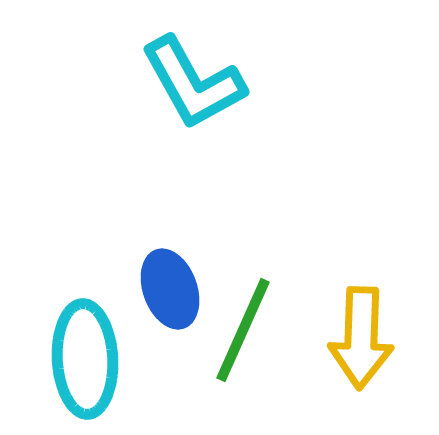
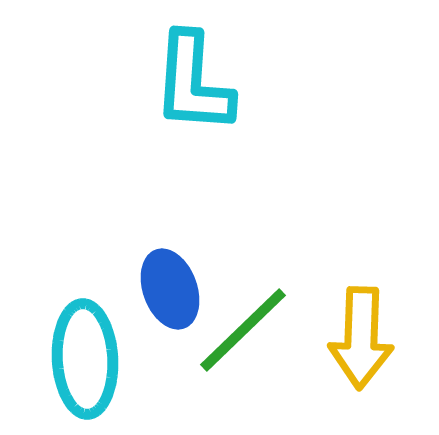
cyan L-shape: rotated 33 degrees clockwise
green line: rotated 22 degrees clockwise
